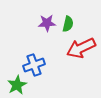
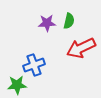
green semicircle: moved 1 px right, 3 px up
green star: rotated 24 degrees clockwise
